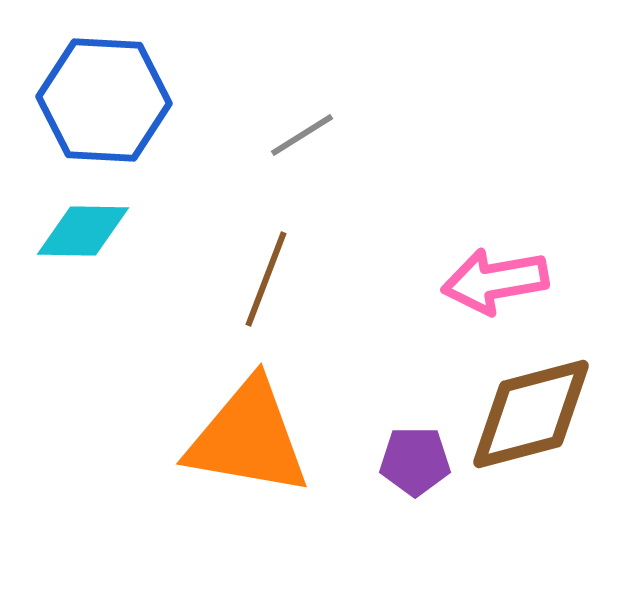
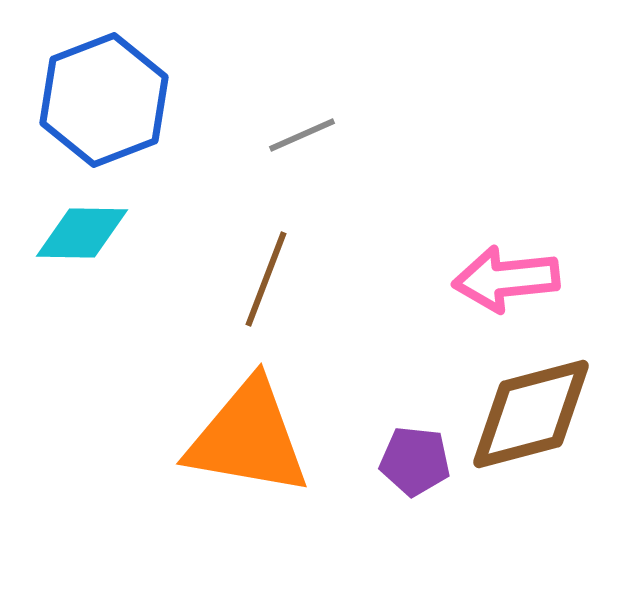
blue hexagon: rotated 24 degrees counterclockwise
gray line: rotated 8 degrees clockwise
cyan diamond: moved 1 px left, 2 px down
pink arrow: moved 11 px right, 2 px up; rotated 4 degrees clockwise
purple pentagon: rotated 6 degrees clockwise
